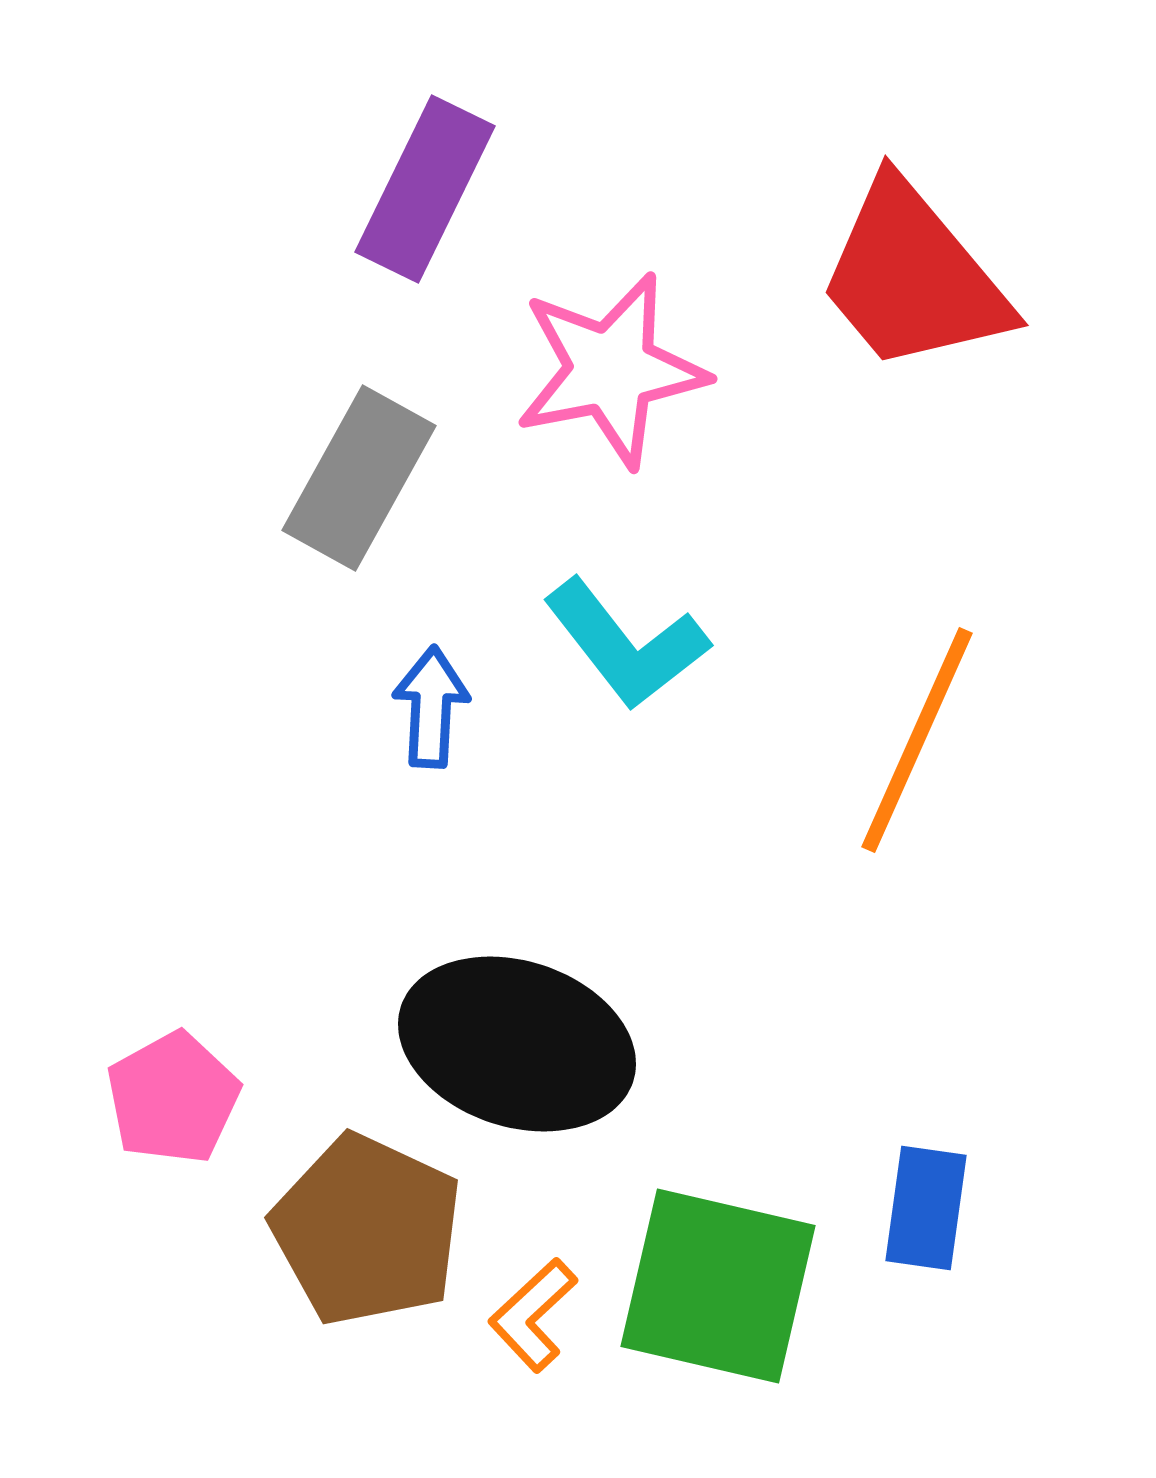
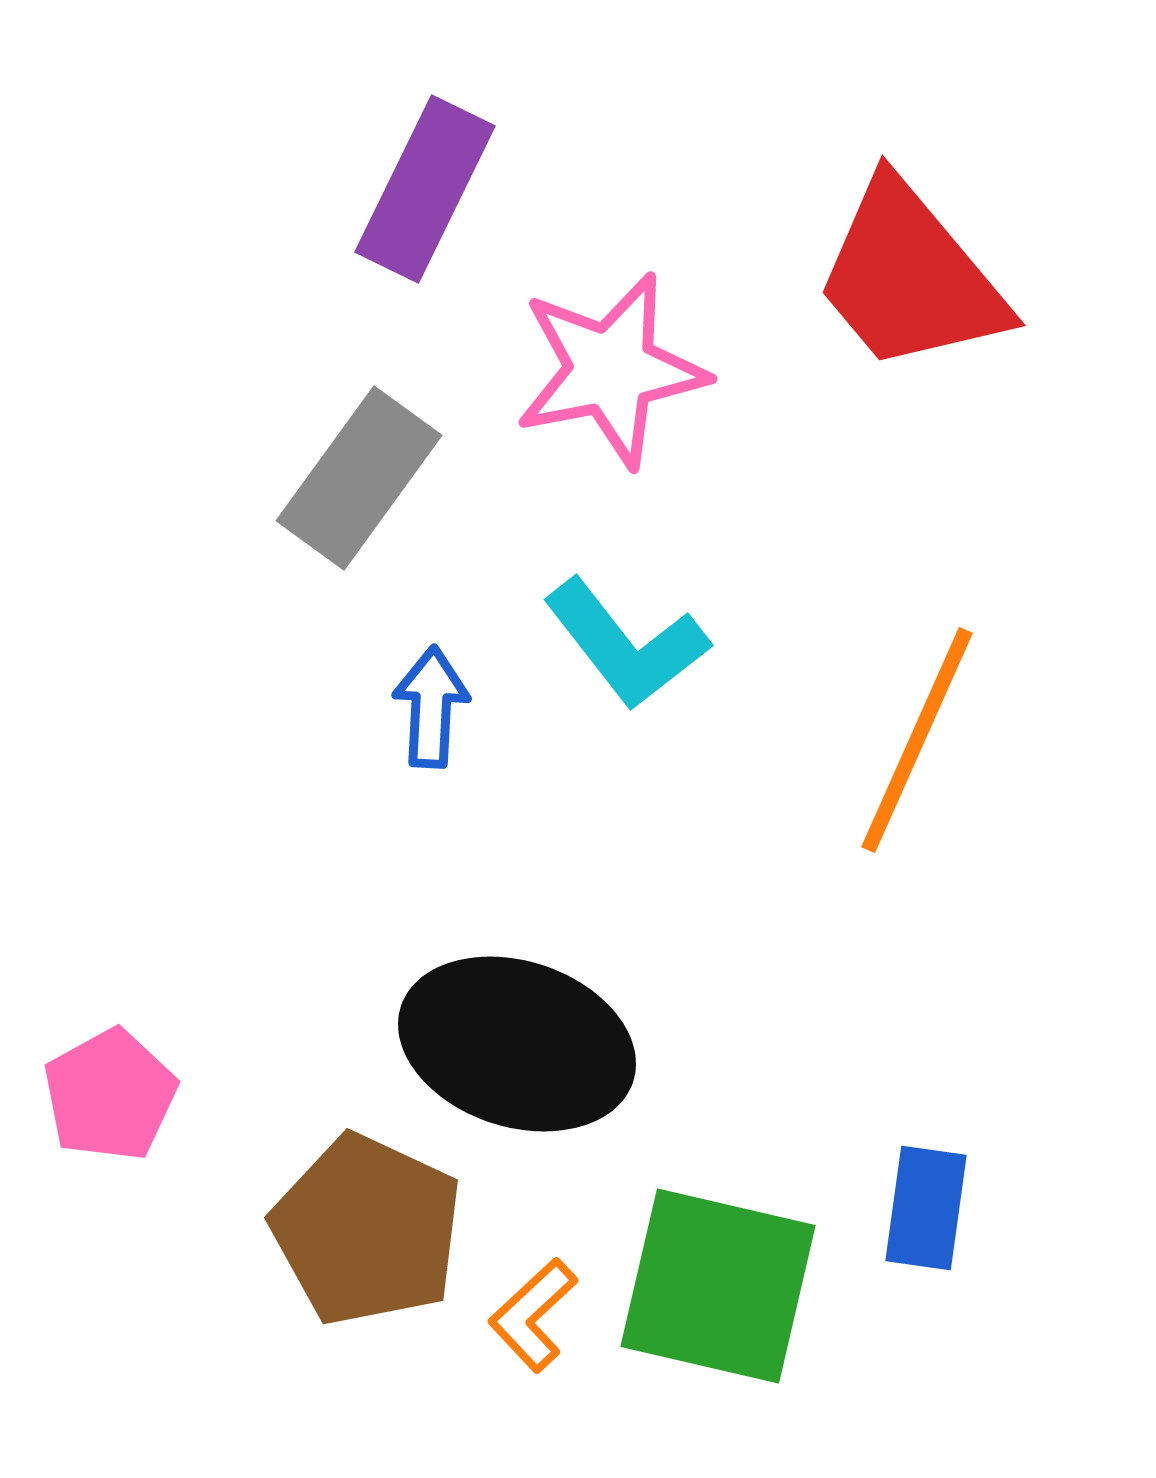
red trapezoid: moved 3 px left
gray rectangle: rotated 7 degrees clockwise
pink pentagon: moved 63 px left, 3 px up
